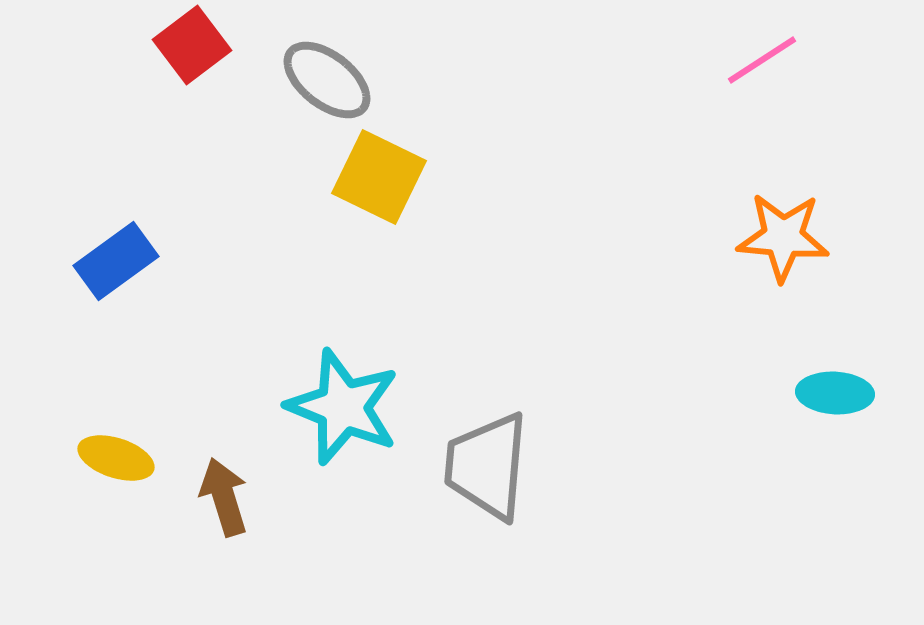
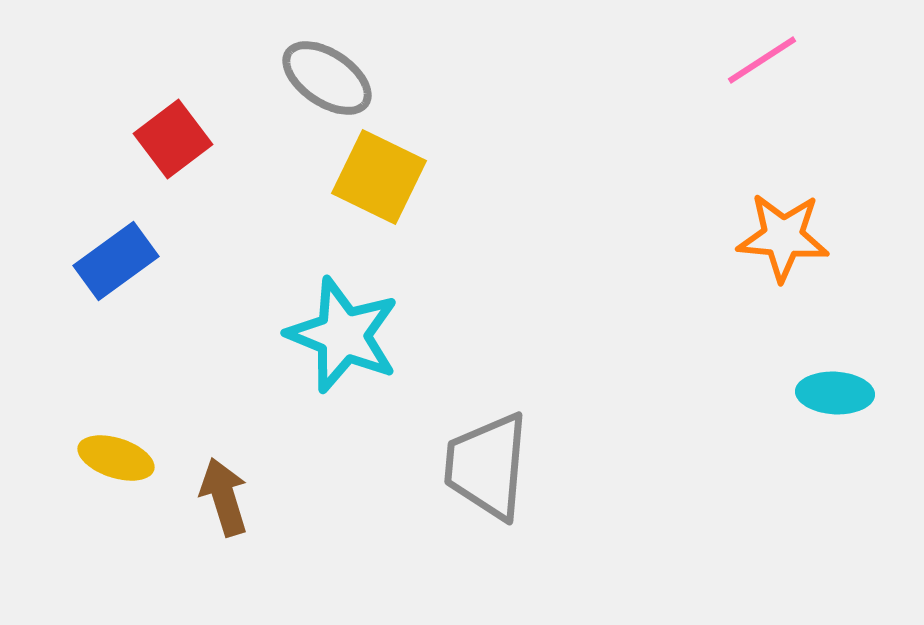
red square: moved 19 px left, 94 px down
gray ellipse: moved 2 px up; rotated 4 degrees counterclockwise
cyan star: moved 72 px up
